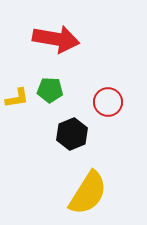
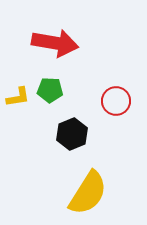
red arrow: moved 1 px left, 4 px down
yellow L-shape: moved 1 px right, 1 px up
red circle: moved 8 px right, 1 px up
